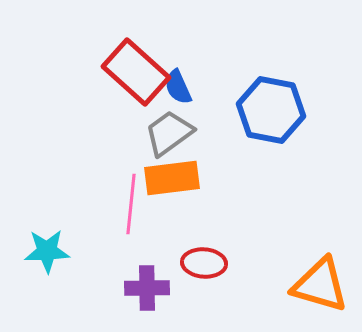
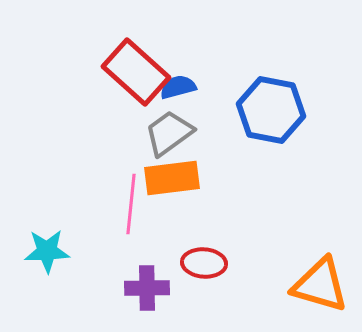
blue semicircle: rotated 99 degrees clockwise
